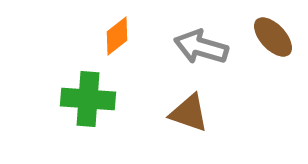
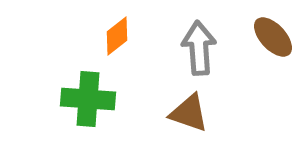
gray arrow: moved 2 px left, 1 px down; rotated 70 degrees clockwise
